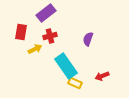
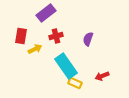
red rectangle: moved 4 px down
red cross: moved 6 px right
